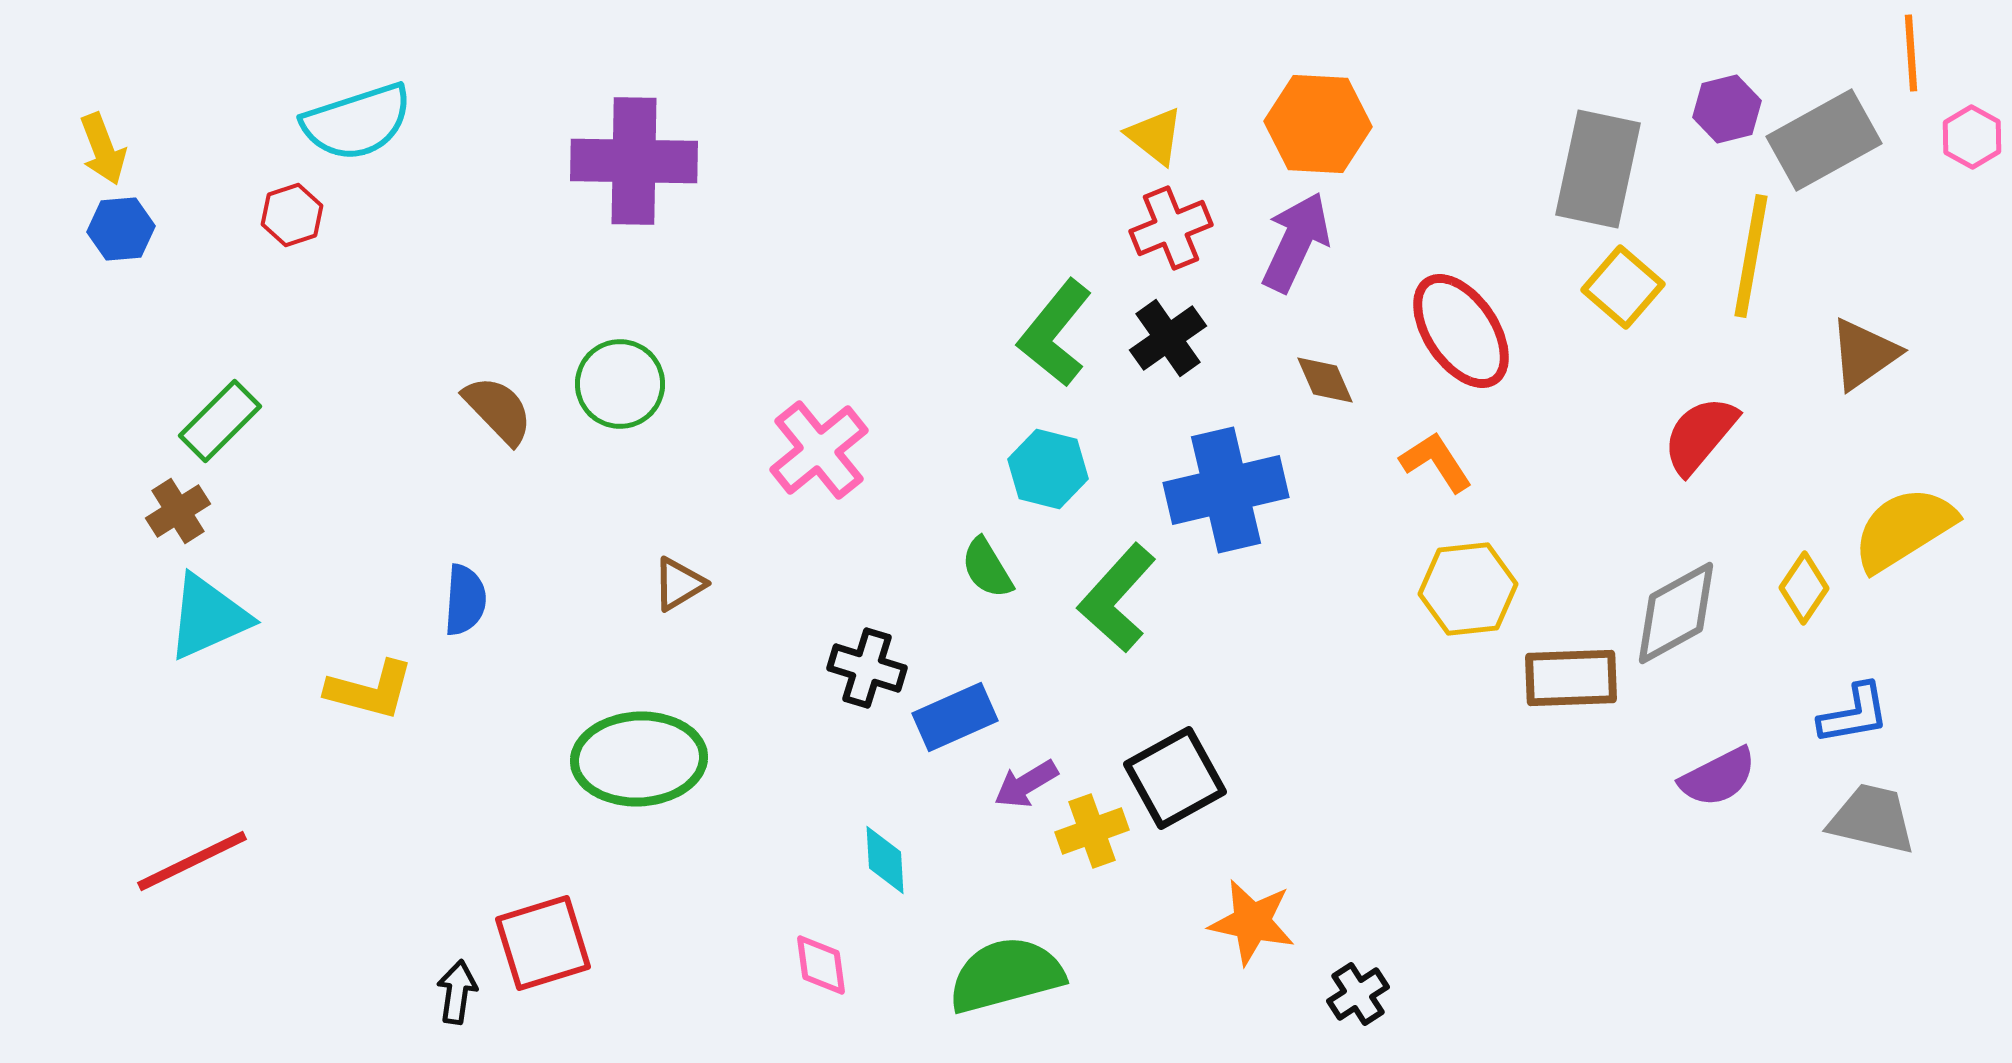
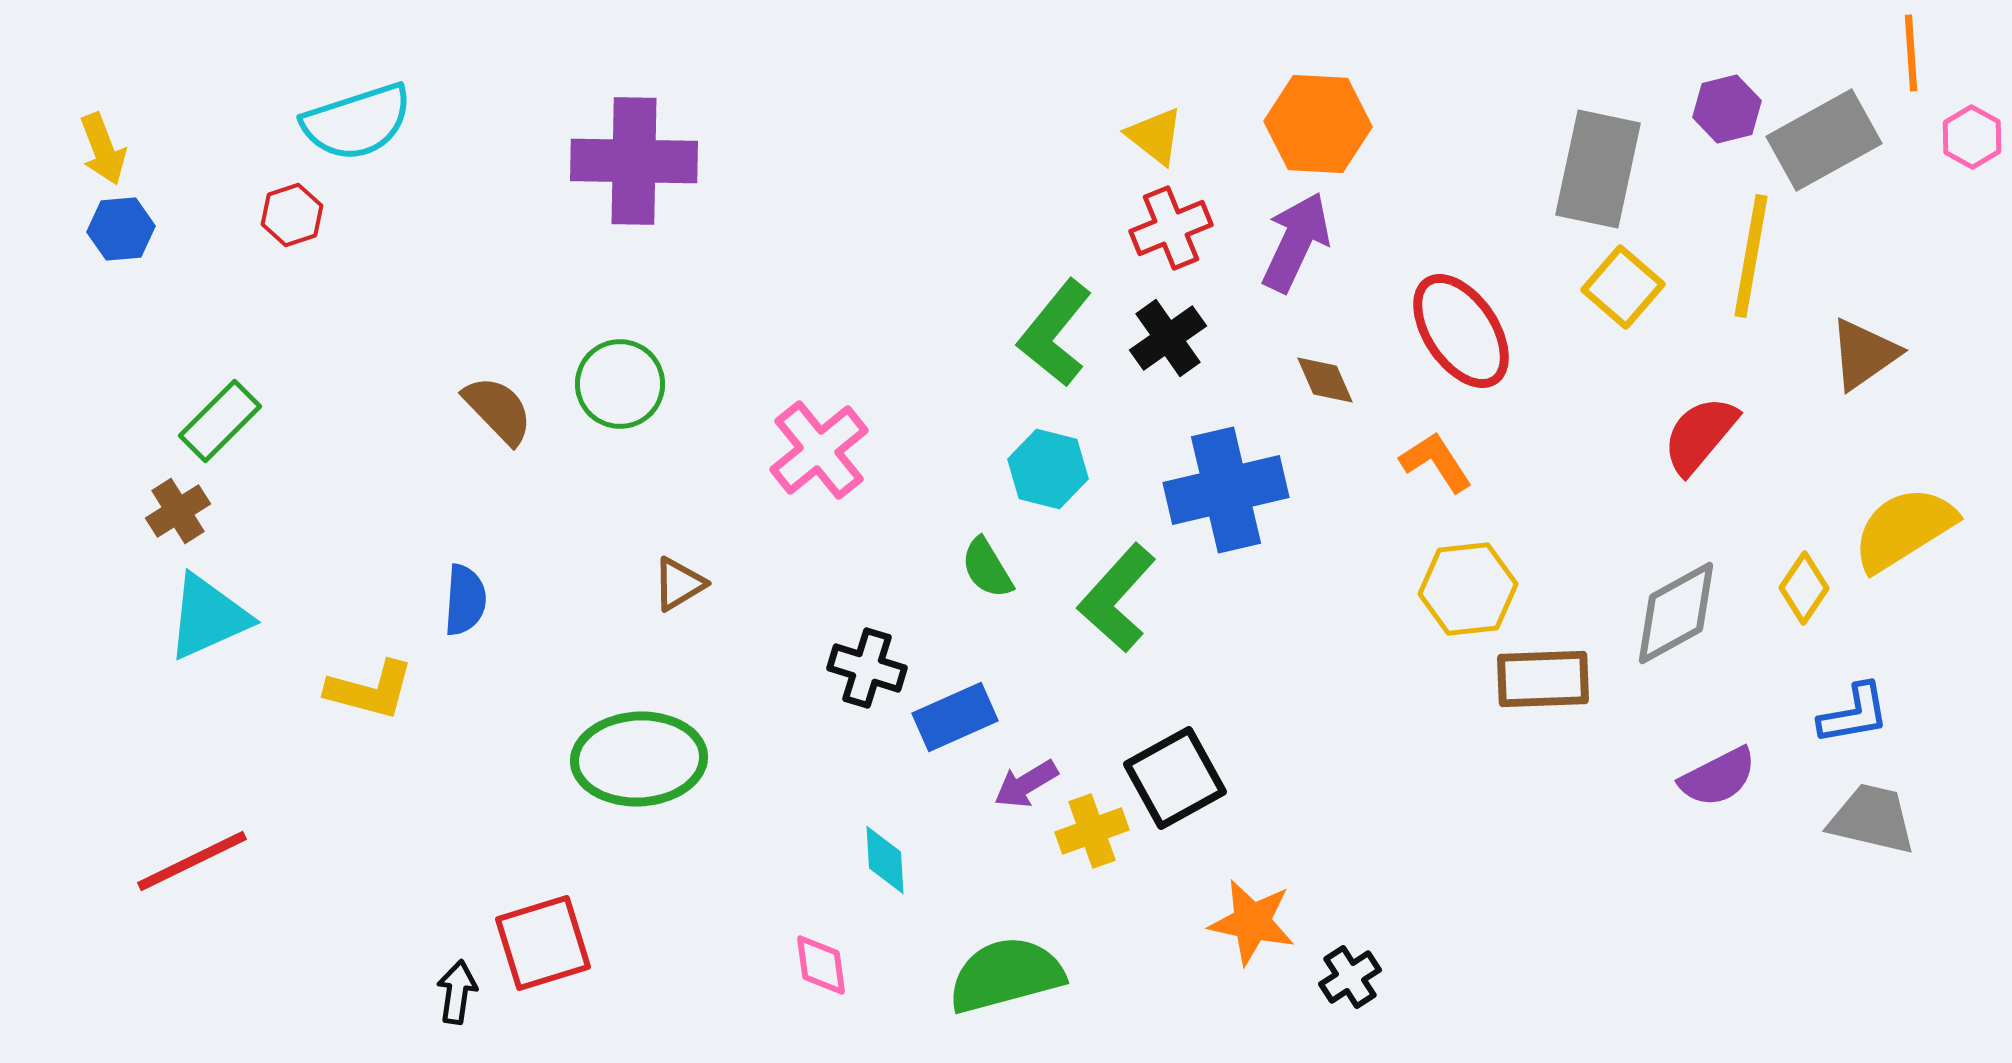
brown rectangle at (1571, 678): moved 28 px left, 1 px down
black cross at (1358, 994): moved 8 px left, 17 px up
